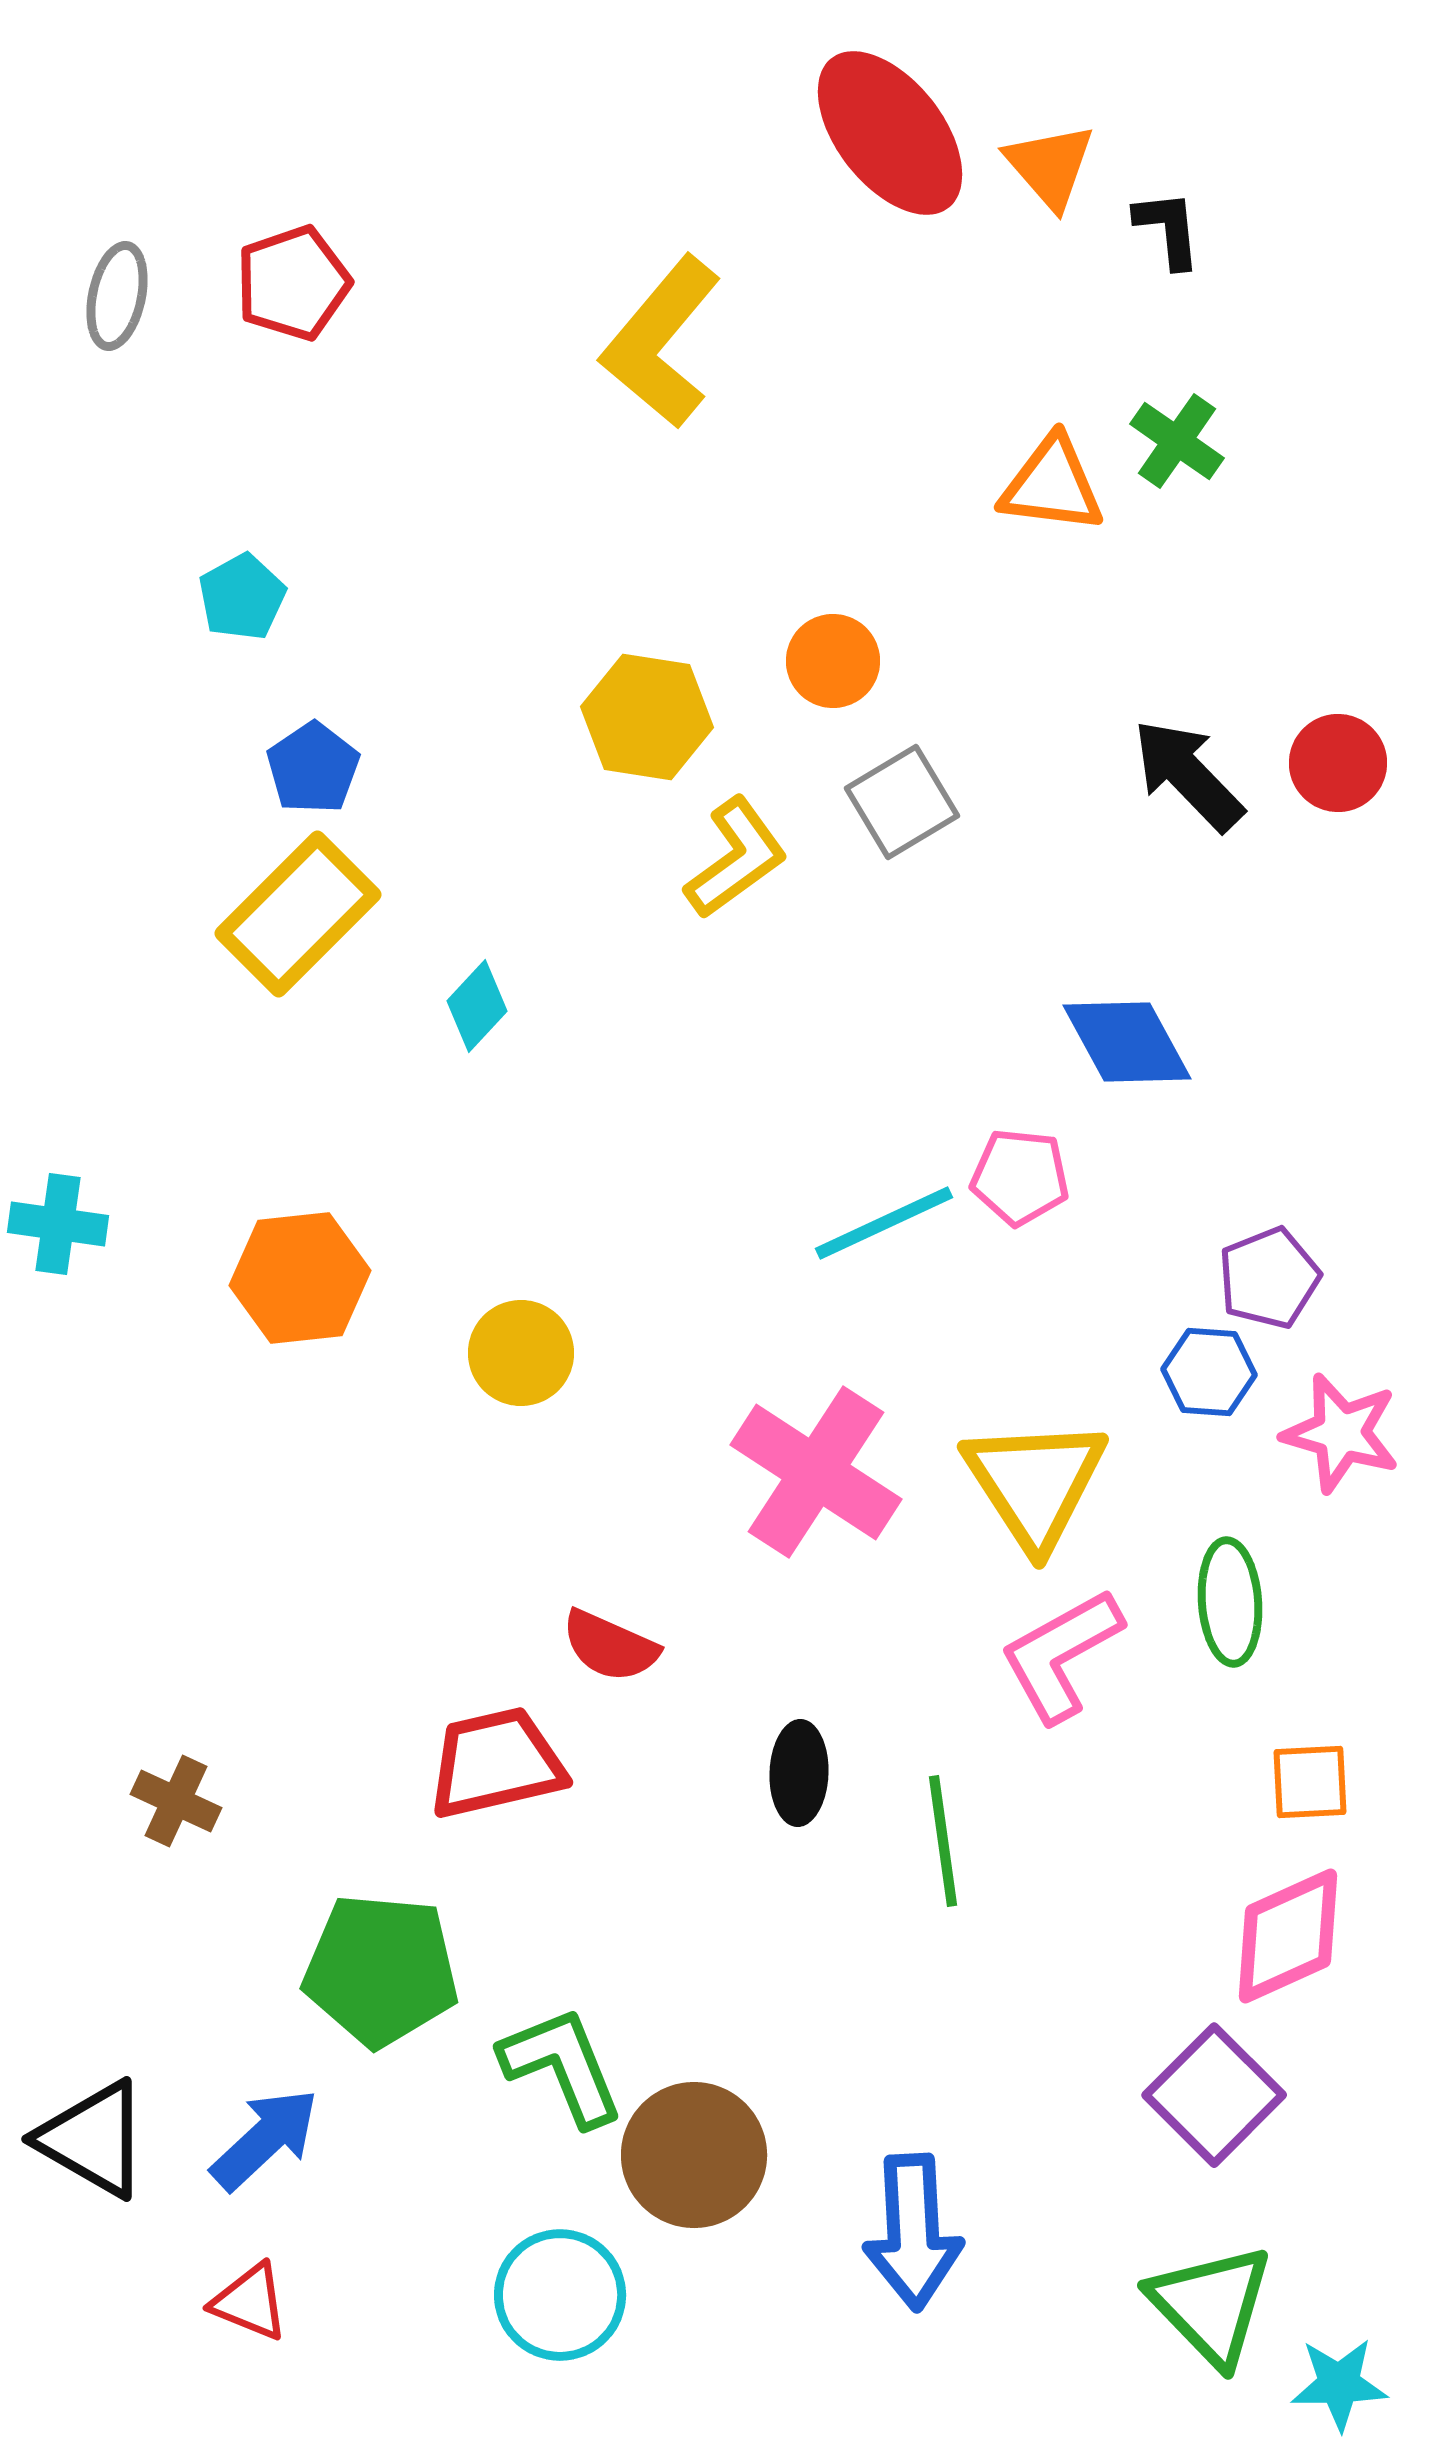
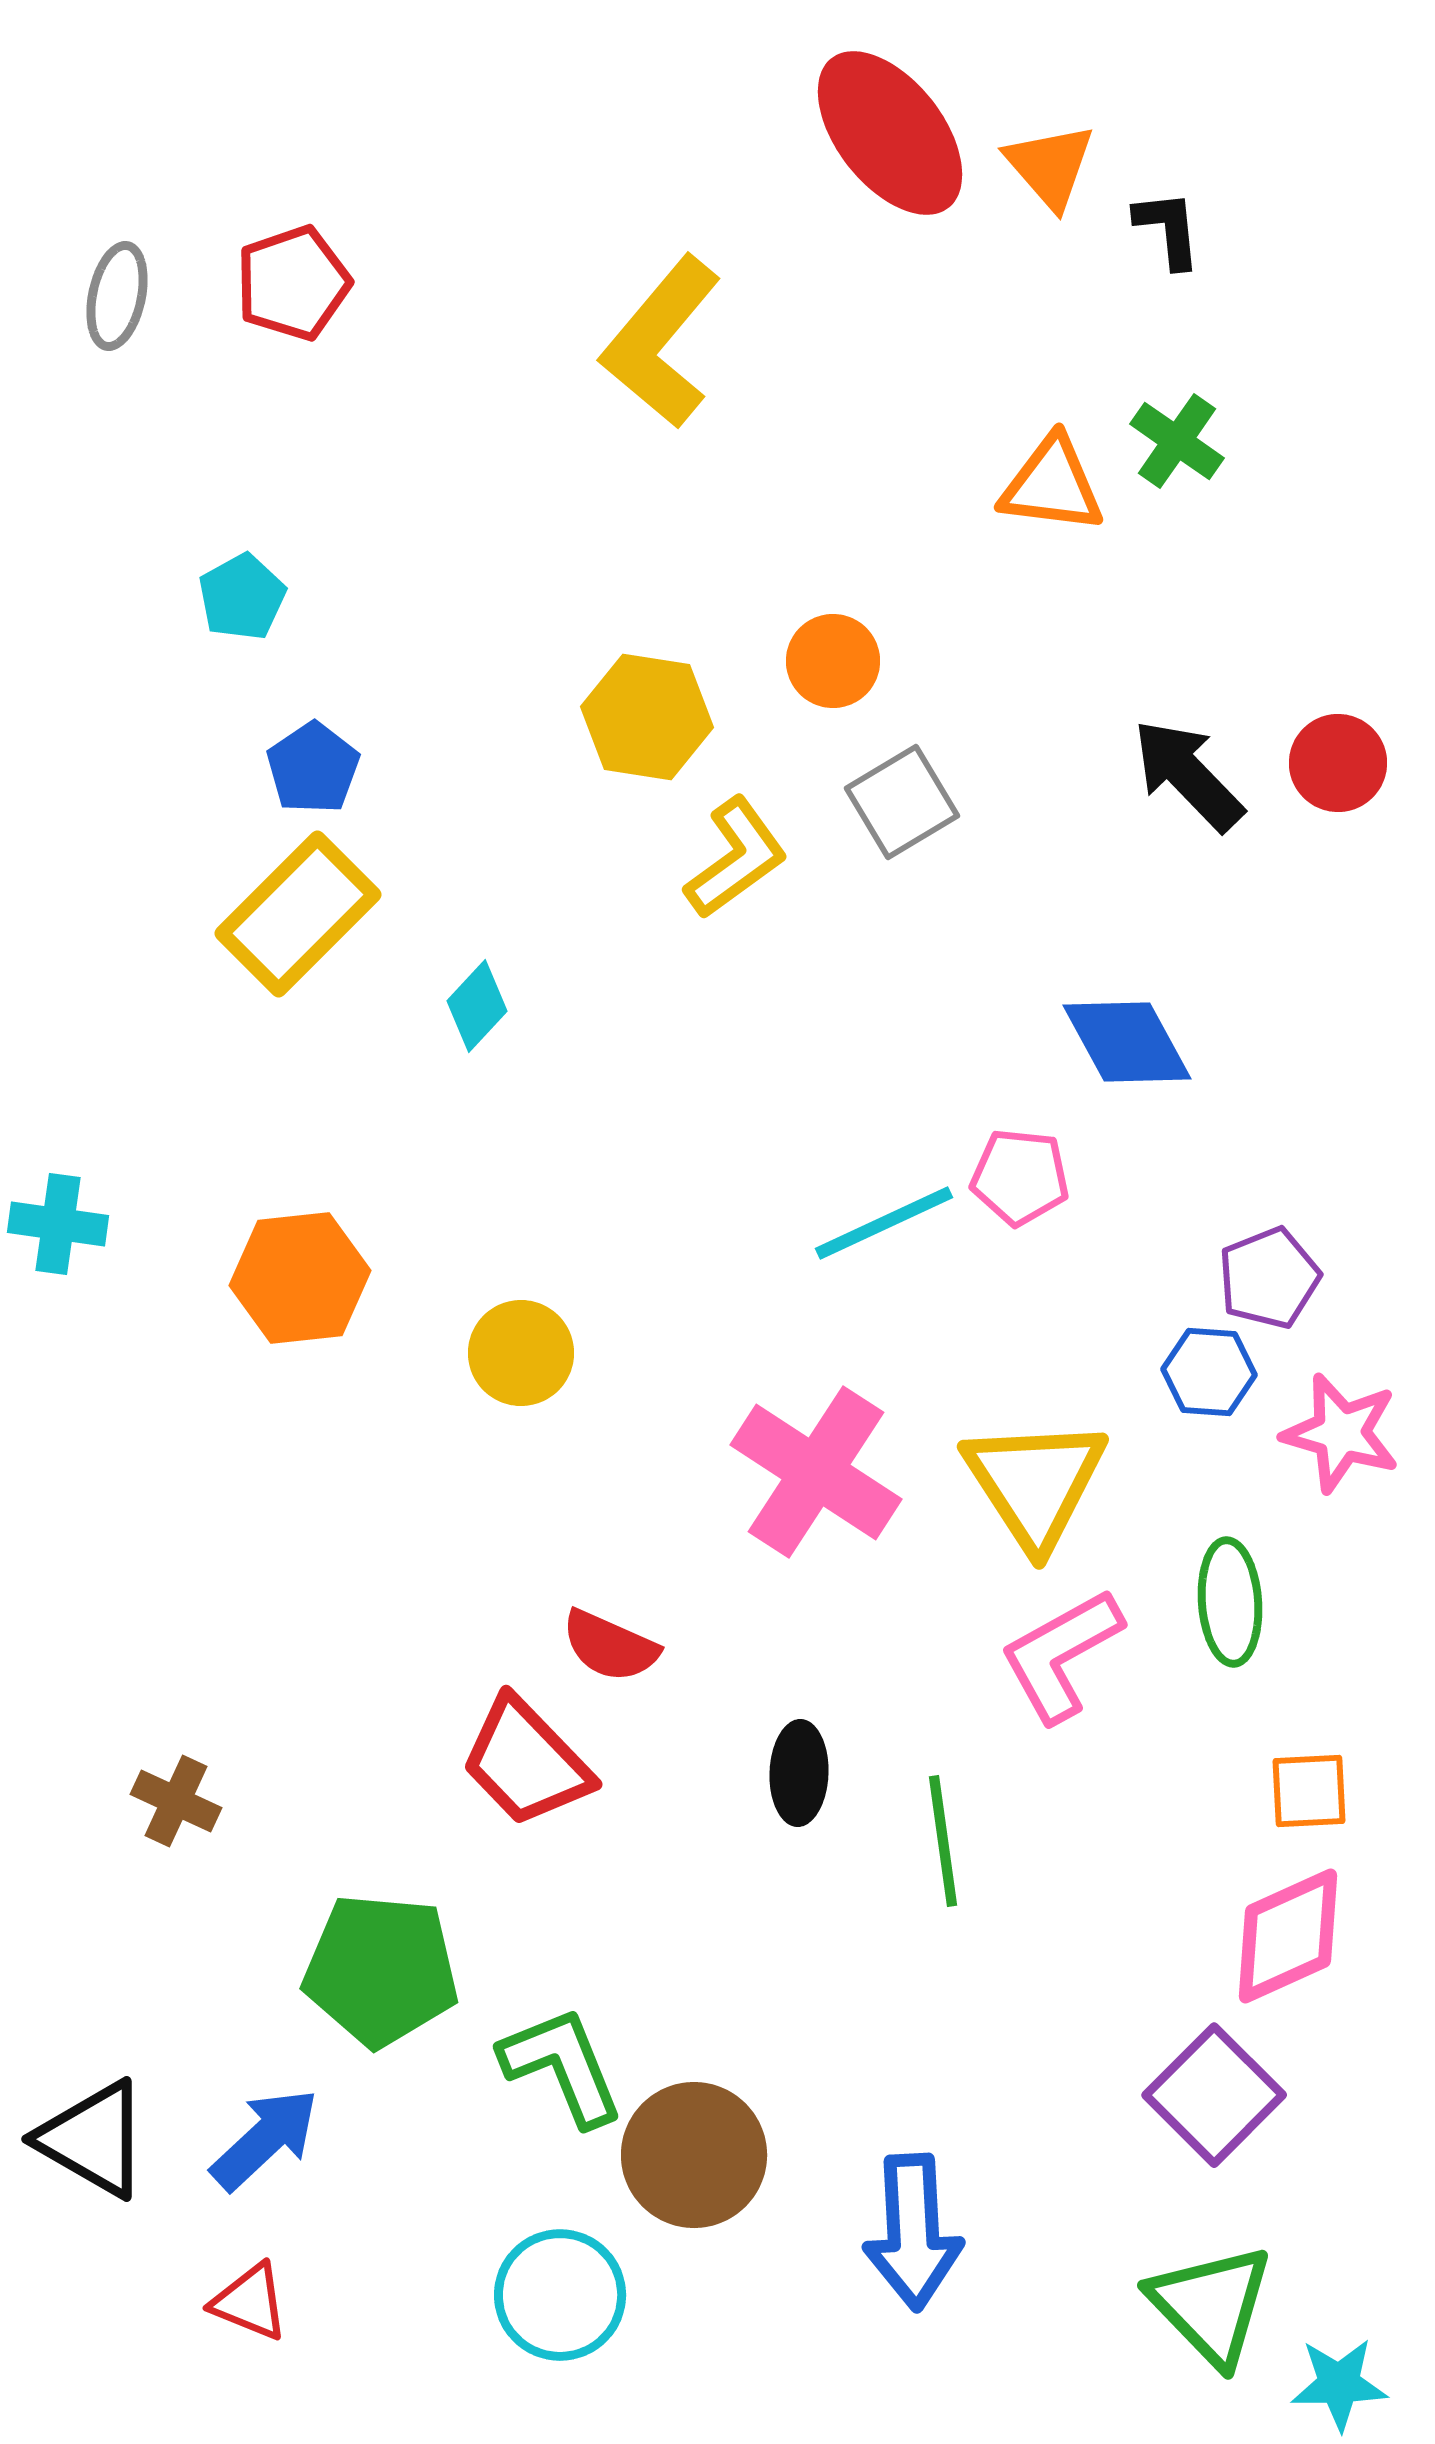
red trapezoid at (496, 1763): moved 30 px right, 1 px up; rotated 121 degrees counterclockwise
orange square at (1310, 1782): moved 1 px left, 9 px down
